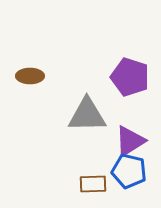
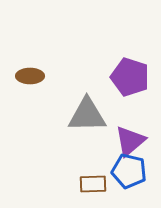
purple triangle: rotated 8 degrees counterclockwise
